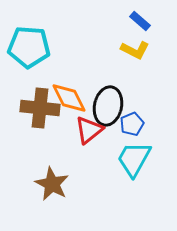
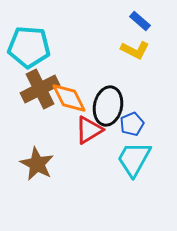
brown cross: moved 19 px up; rotated 33 degrees counterclockwise
red triangle: rotated 8 degrees clockwise
brown star: moved 15 px left, 20 px up
